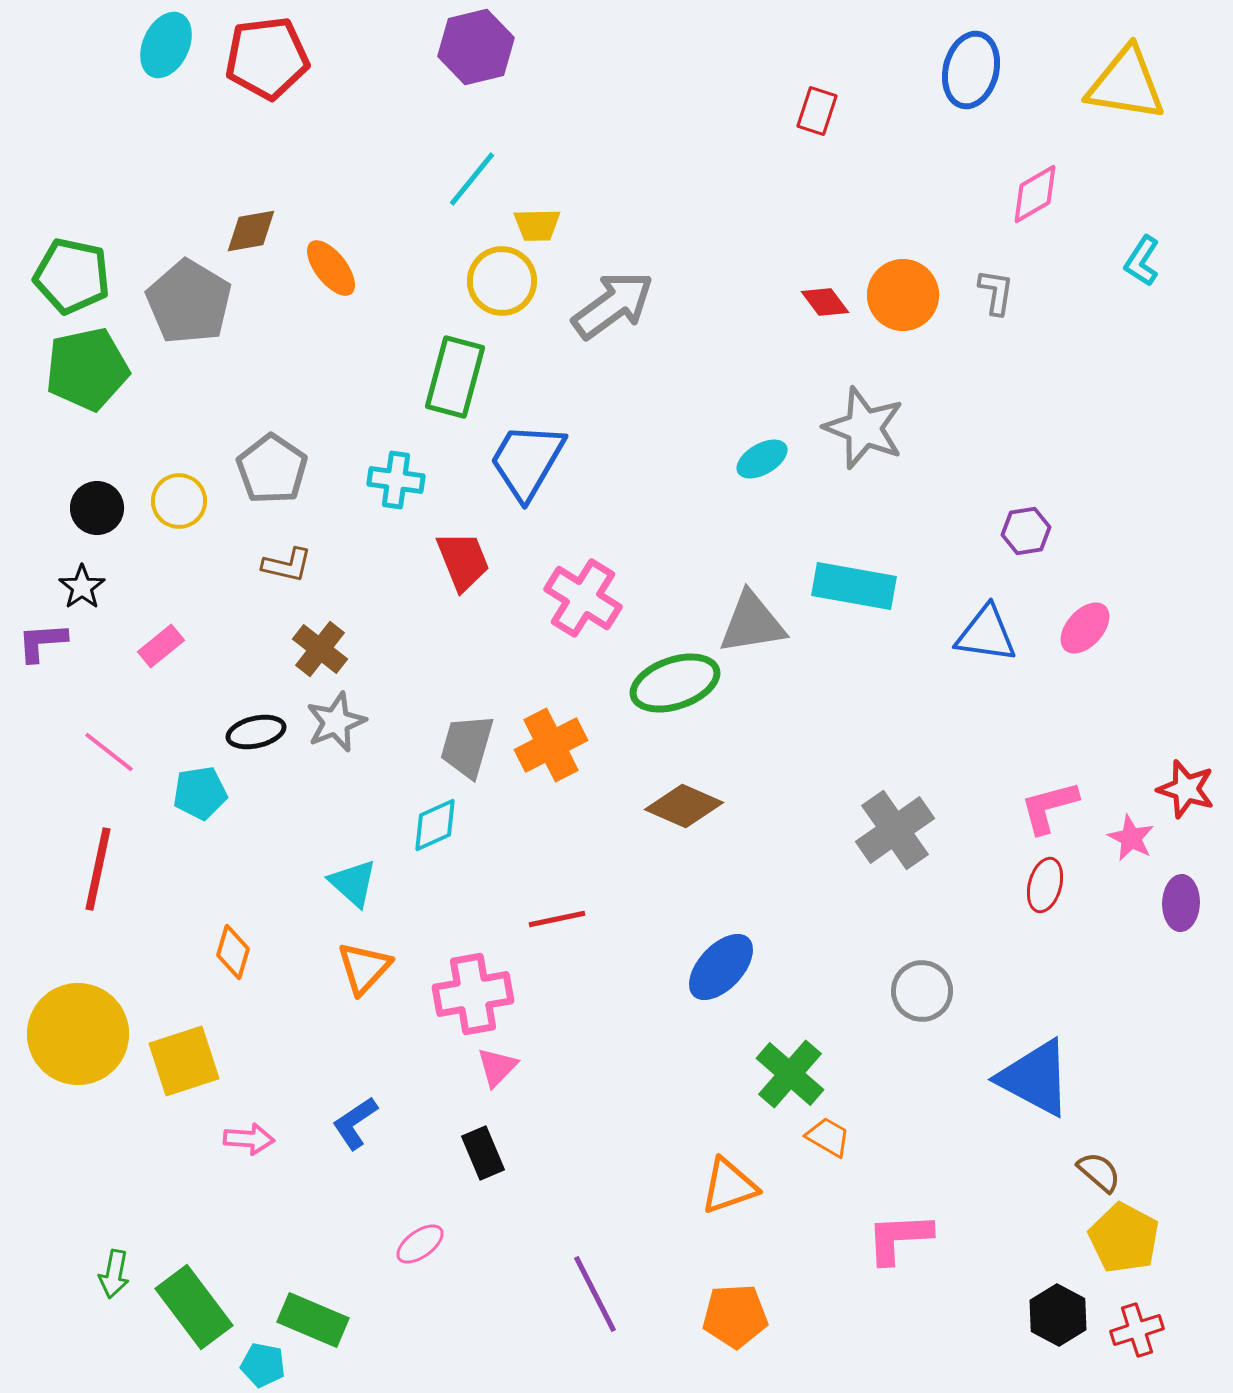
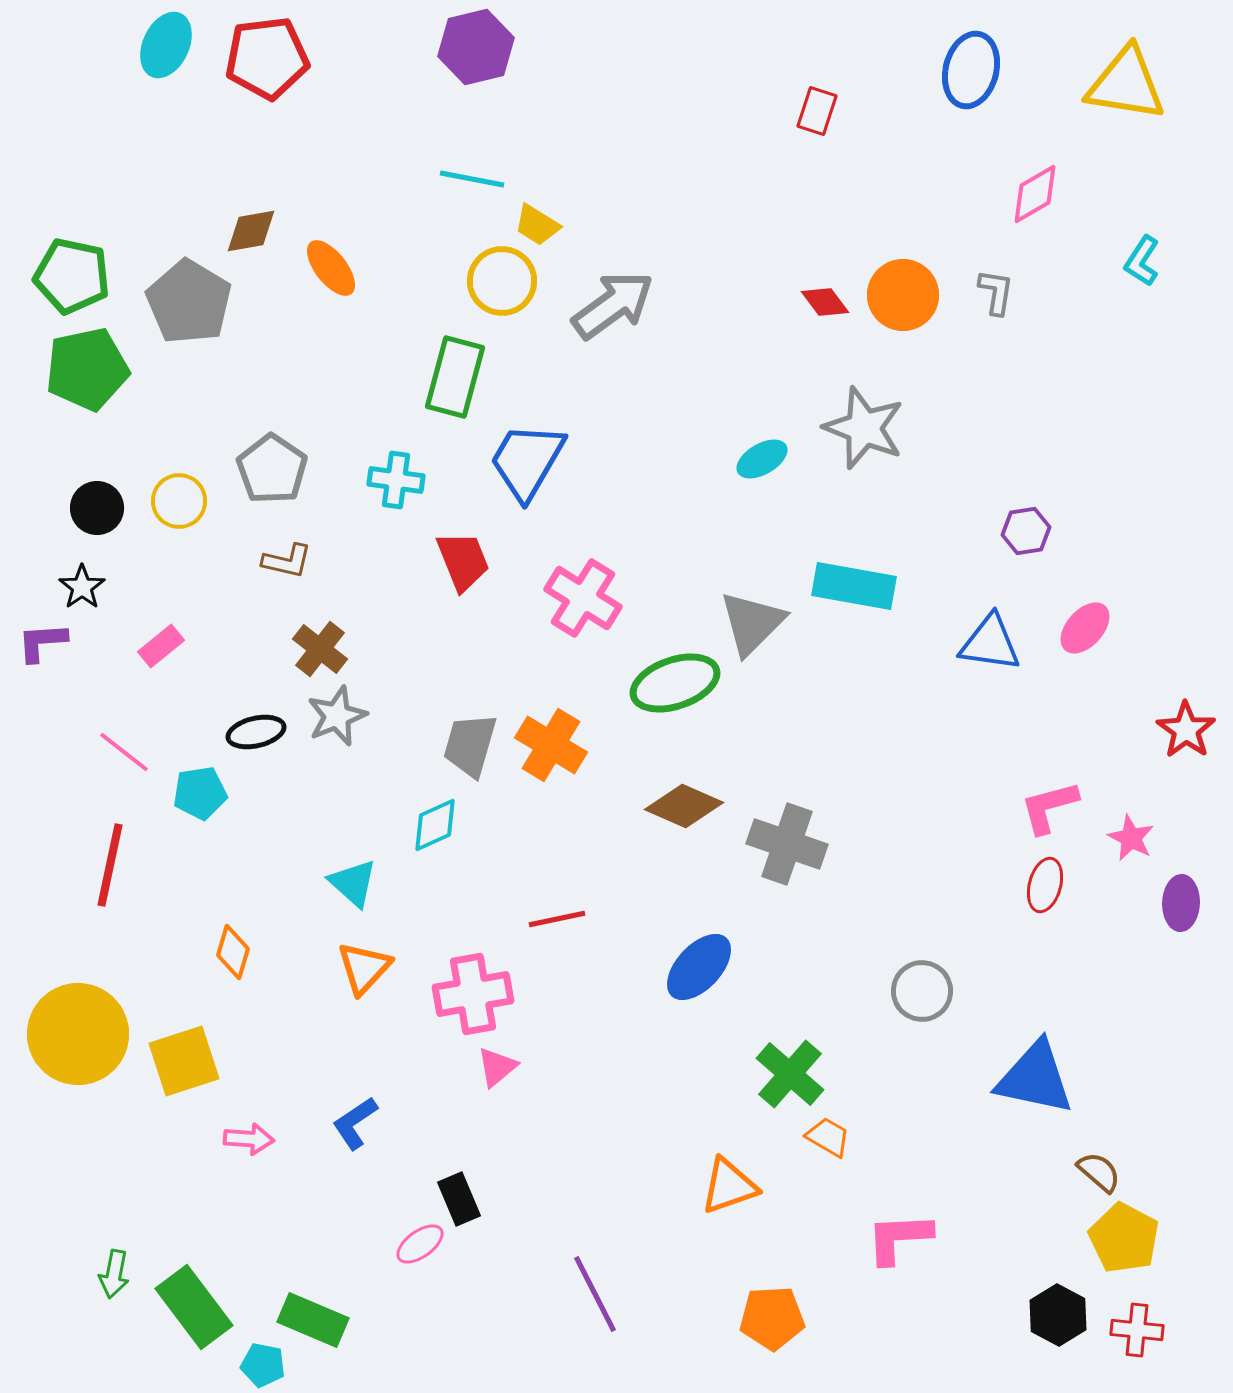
cyan line at (472, 179): rotated 62 degrees clockwise
yellow trapezoid at (537, 225): rotated 33 degrees clockwise
brown L-shape at (287, 565): moved 4 px up
gray triangle at (752, 623): rotated 36 degrees counterclockwise
blue triangle at (986, 634): moved 4 px right, 9 px down
gray star at (336, 722): moved 1 px right, 6 px up
orange cross at (551, 745): rotated 32 degrees counterclockwise
gray trapezoid at (467, 746): moved 3 px right, 1 px up
pink line at (109, 752): moved 15 px right
red star at (1186, 789): moved 59 px up; rotated 18 degrees clockwise
gray cross at (895, 830): moved 108 px left, 14 px down; rotated 36 degrees counterclockwise
red line at (98, 869): moved 12 px right, 4 px up
blue ellipse at (721, 967): moved 22 px left
pink triangle at (497, 1067): rotated 6 degrees clockwise
blue triangle at (1035, 1078): rotated 16 degrees counterclockwise
black rectangle at (483, 1153): moved 24 px left, 46 px down
orange pentagon at (735, 1316): moved 37 px right, 2 px down
red cross at (1137, 1330): rotated 24 degrees clockwise
